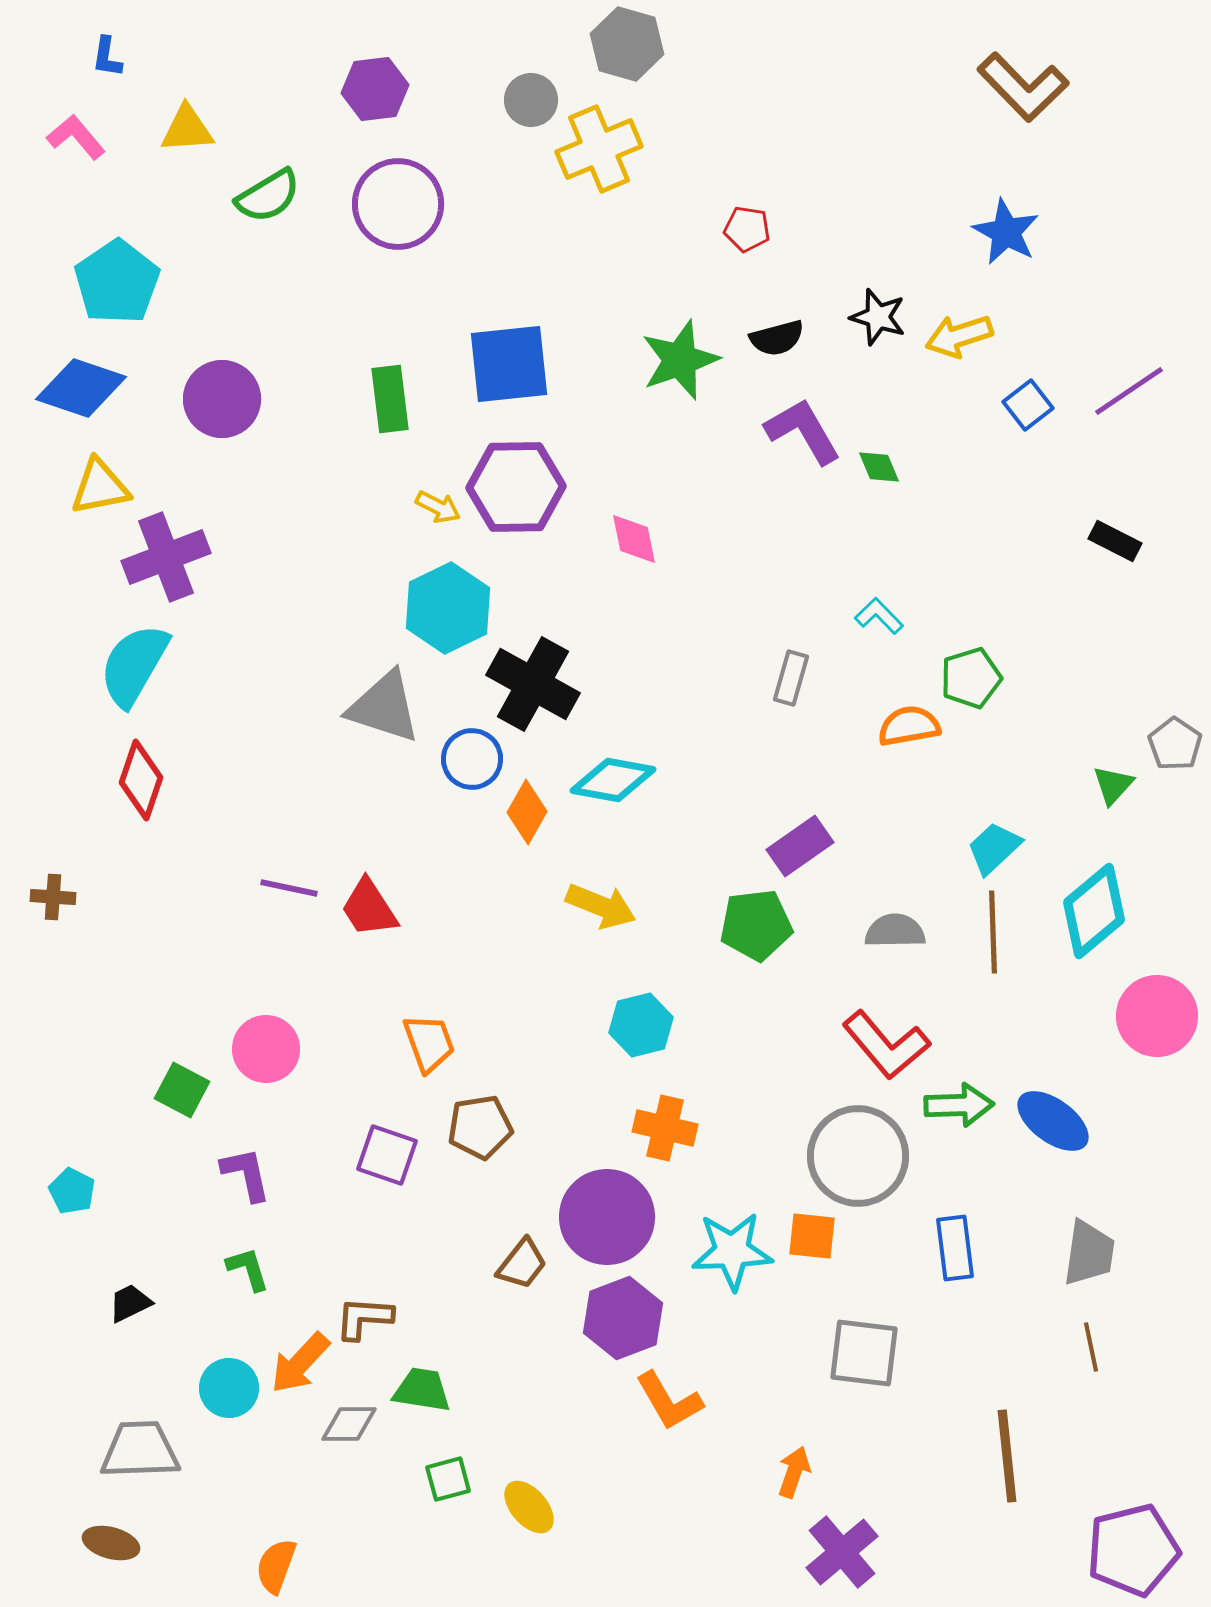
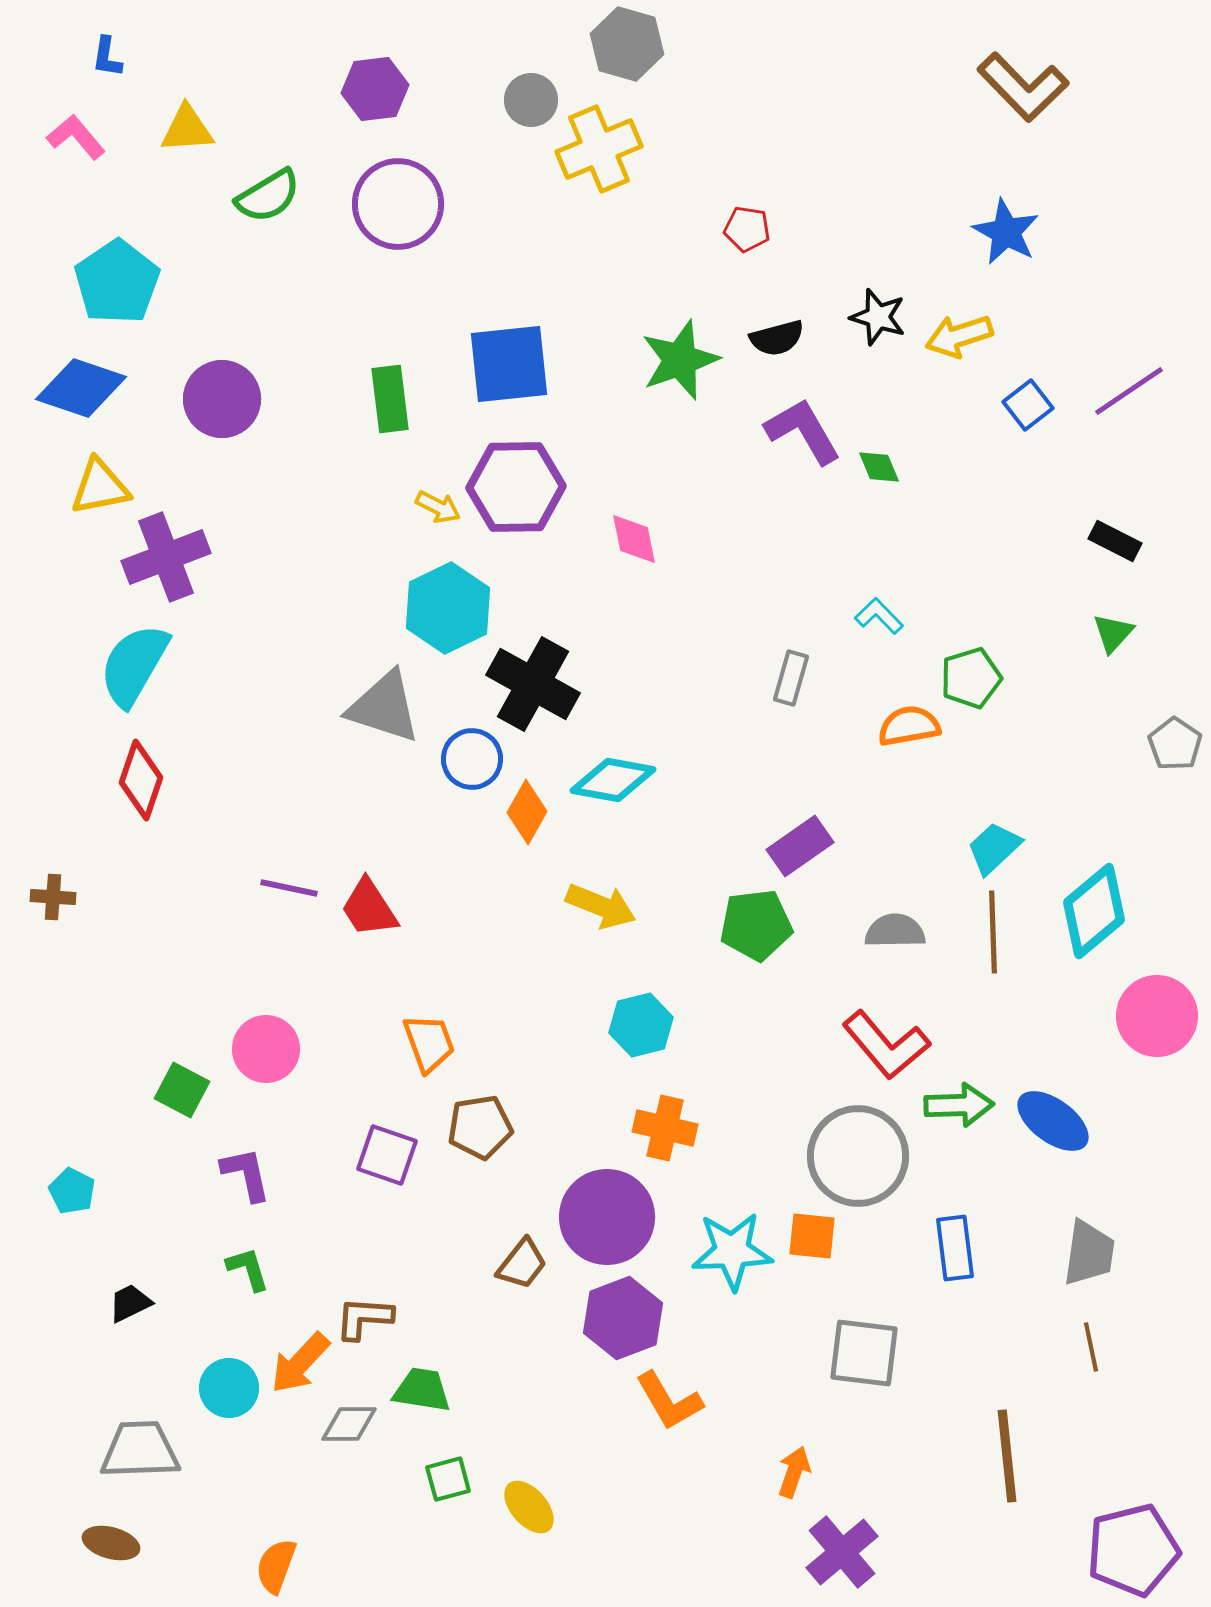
green triangle at (1113, 785): moved 152 px up
